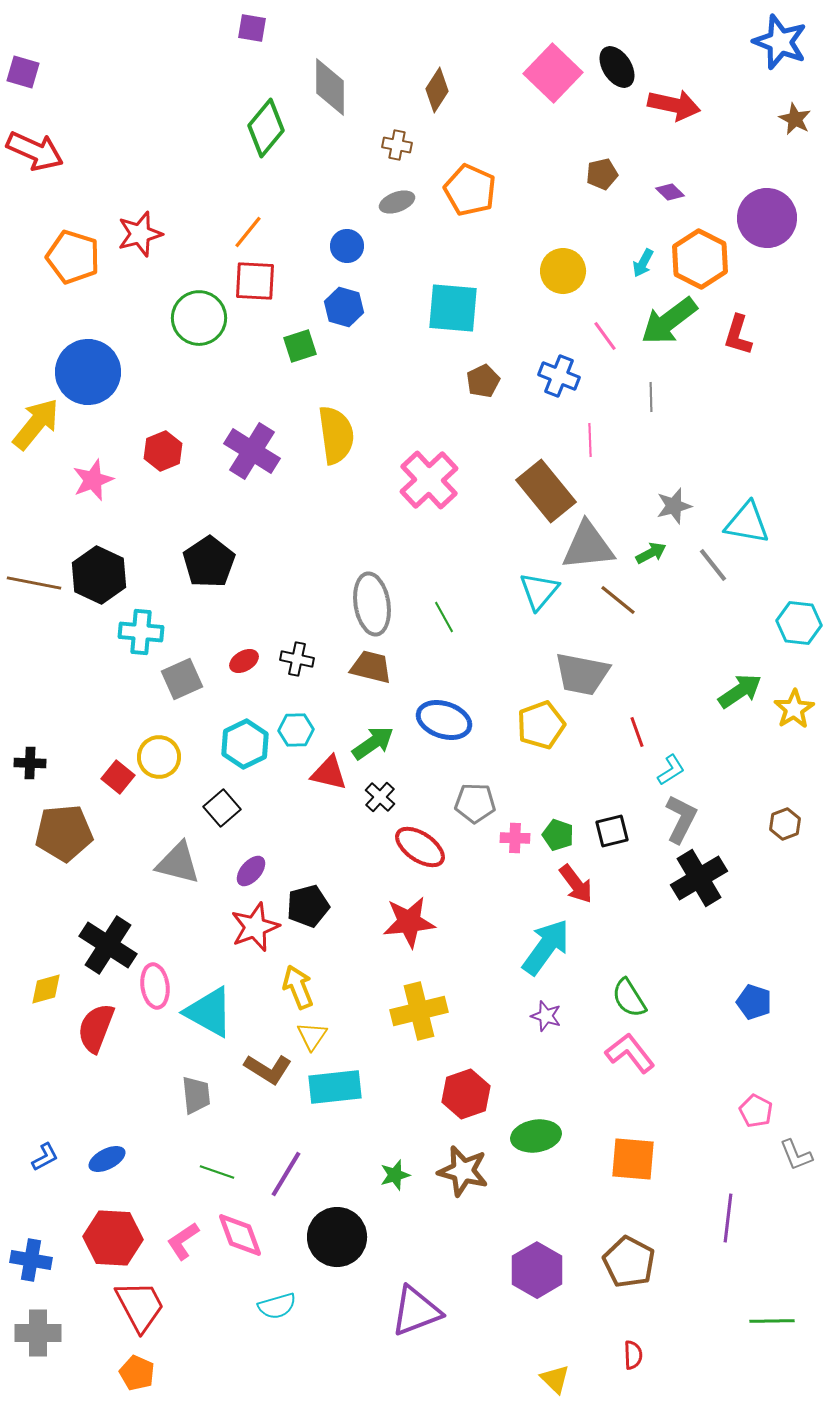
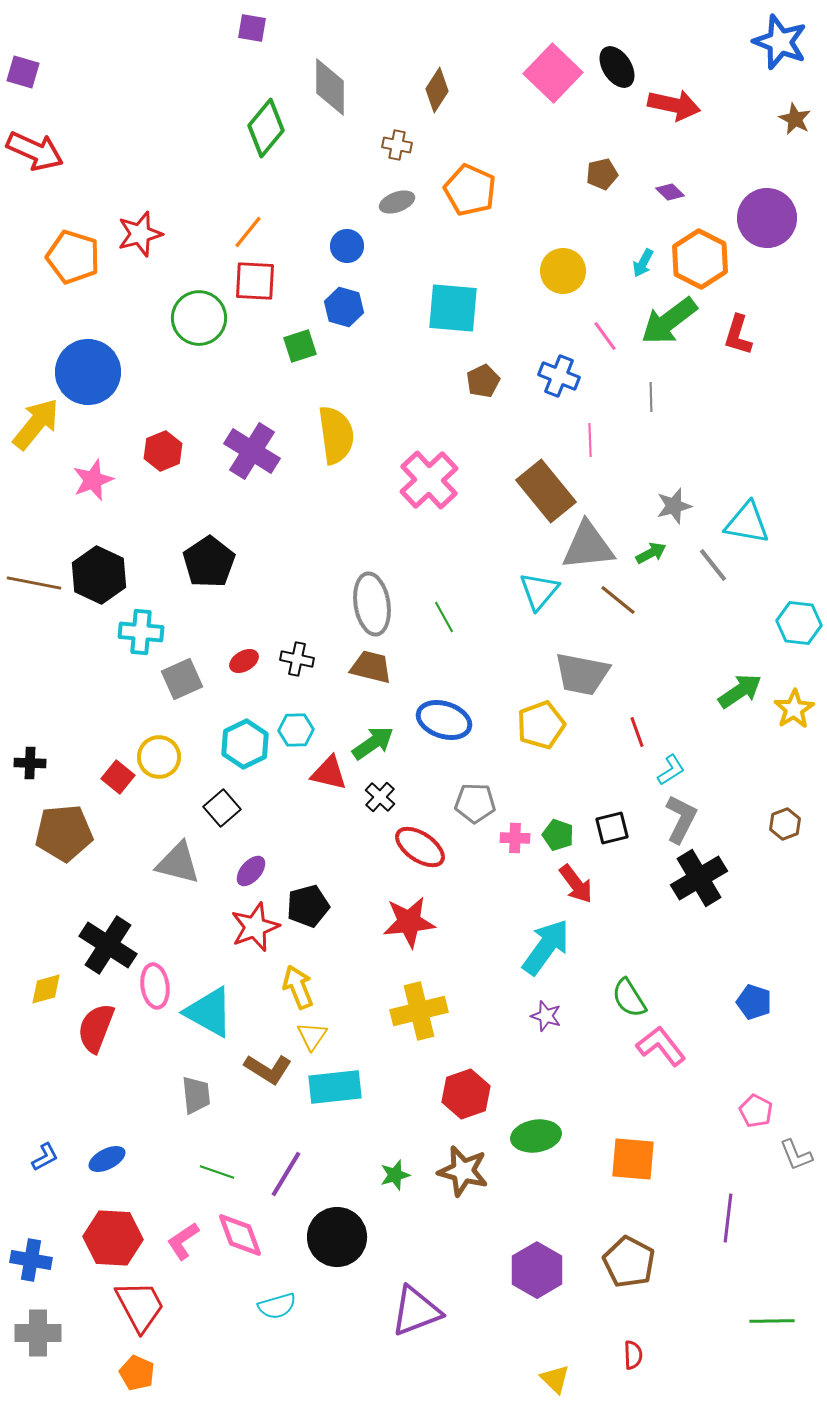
black square at (612, 831): moved 3 px up
pink L-shape at (630, 1053): moved 31 px right, 7 px up
